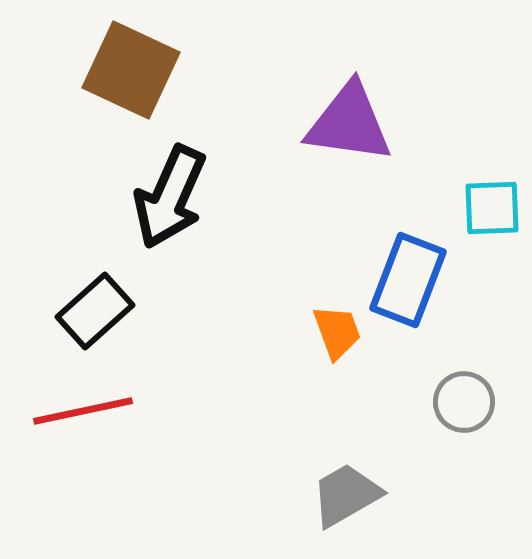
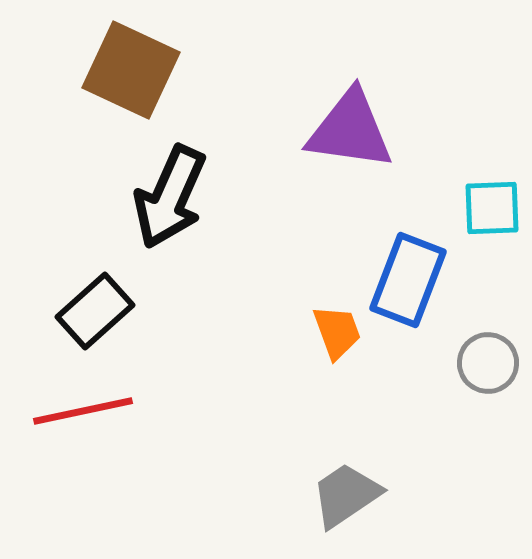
purple triangle: moved 1 px right, 7 px down
gray circle: moved 24 px right, 39 px up
gray trapezoid: rotated 4 degrees counterclockwise
